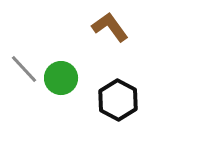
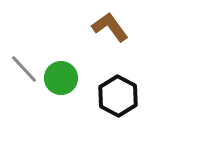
black hexagon: moved 4 px up
